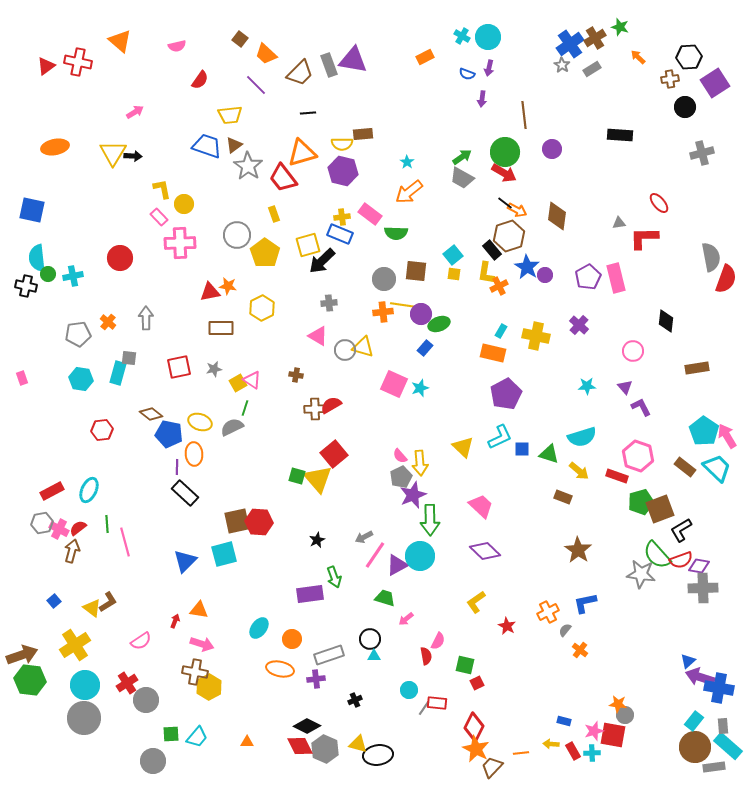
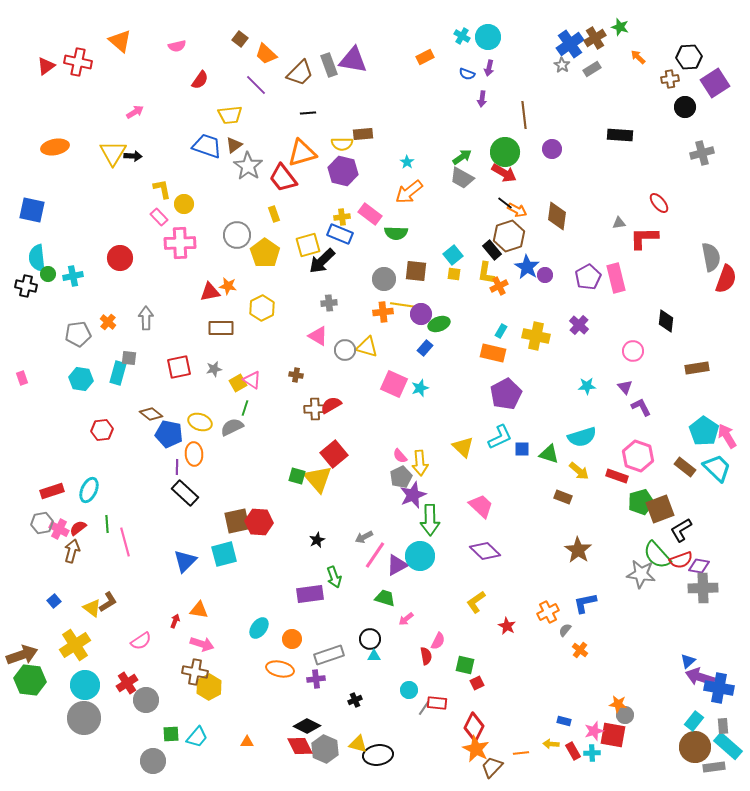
yellow triangle at (363, 347): moved 4 px right
red rectangle at (52, 491): rotated 10 degrees clockwise
